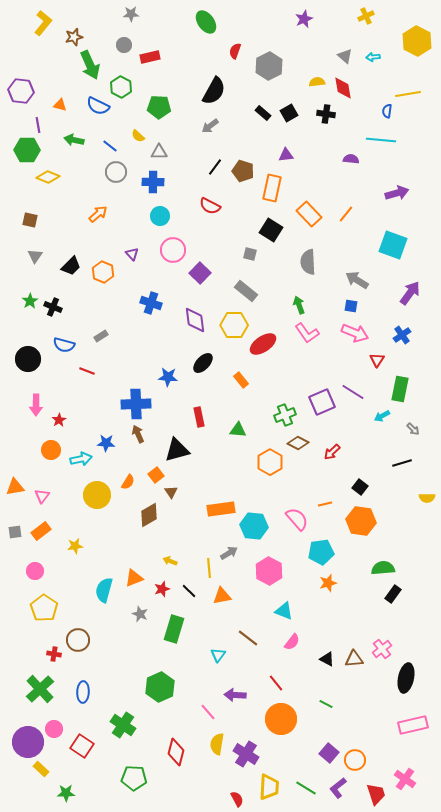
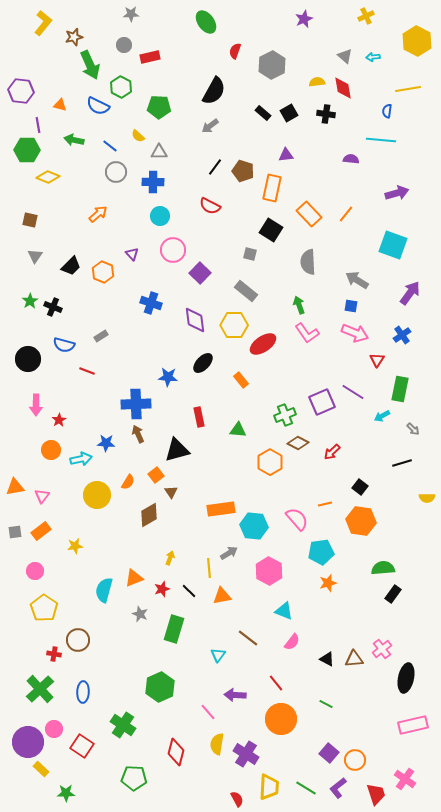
gray hexagon at (269, 66): moved 3 px right, 1 px up
yellow line at (408, 94): moved 5 px up
yellow arrow at (170, 561): moved 3 px up; rotated 88 degrees clockwise
